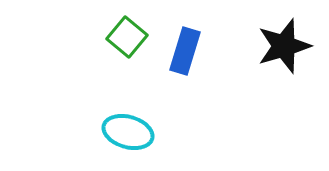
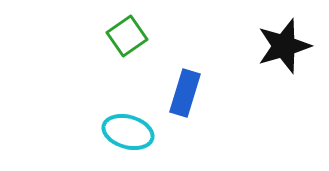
green square: moved 1 px up; rotated 15 degrees clockwise
blue rectangle: moved 42 px down
